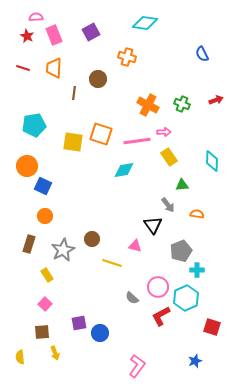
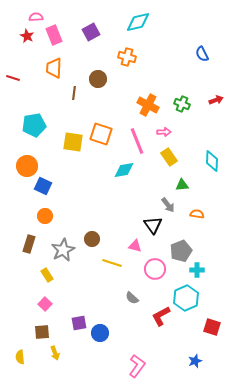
cyan diamond at (145, 23): moved 7 px left, 1 px up; rotated 20 degrees counterclockwise
red line at (23, 68): moved 10 px left, 10 px down
pink line at (137, 141): rotated 76 degrees clockwise
pink circle at (158, 287): moved 3 px left, 18 px up
